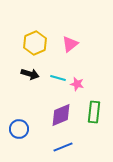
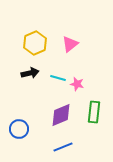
black arrow: moved 1 px up; rotated 30 degrees counterclockwise
